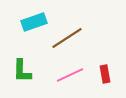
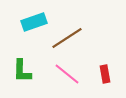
pink line: moved 3 px left, 1 px up; rotated 64 degrees clockwise
